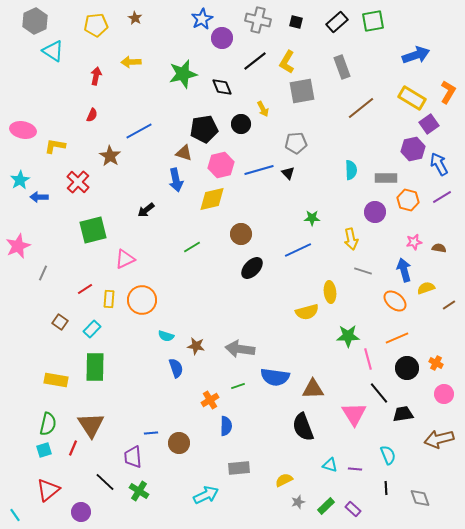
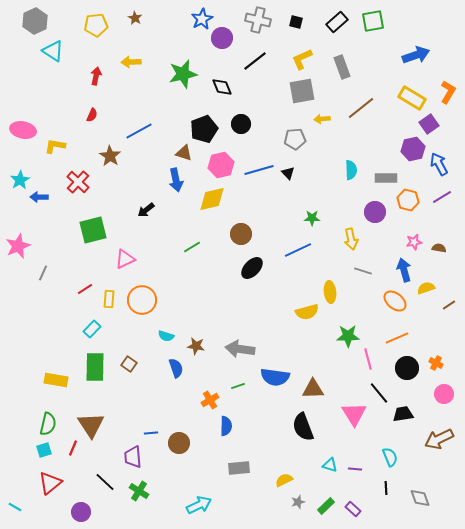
yellow L-shape at (287, 62): moved 15 px right, 3 px up; rotated 35 degrees clockwise
yellow arrow at (263, 109): moved 59 px right, 10 px down; rotated 112 degrees clockwise
black pentagon at (204, 129): rotated 12 degrees counterclockwise
gray pentagon at (296, 143): moved 1 px left, 4 px up
brown square at (60, 322): moved 69 px right, 42 px down
brown arrow at (439, 439): rotated 12 degrees counterclockwise
cyan semicircle at (388, 455): moved 2 px right, 2 px down
red triangle at (48, 490): moved 2 px right, 7 px up
cyan arrow at (206, 495): moved 7 px left, 10 px down
cyan line at (15, 515): moved 8 px up; rotated 24 degrees counterclockwise
